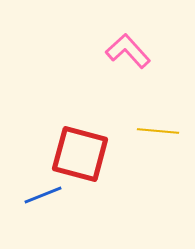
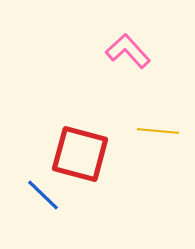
blue line: rotated 66 degrees clockwise
